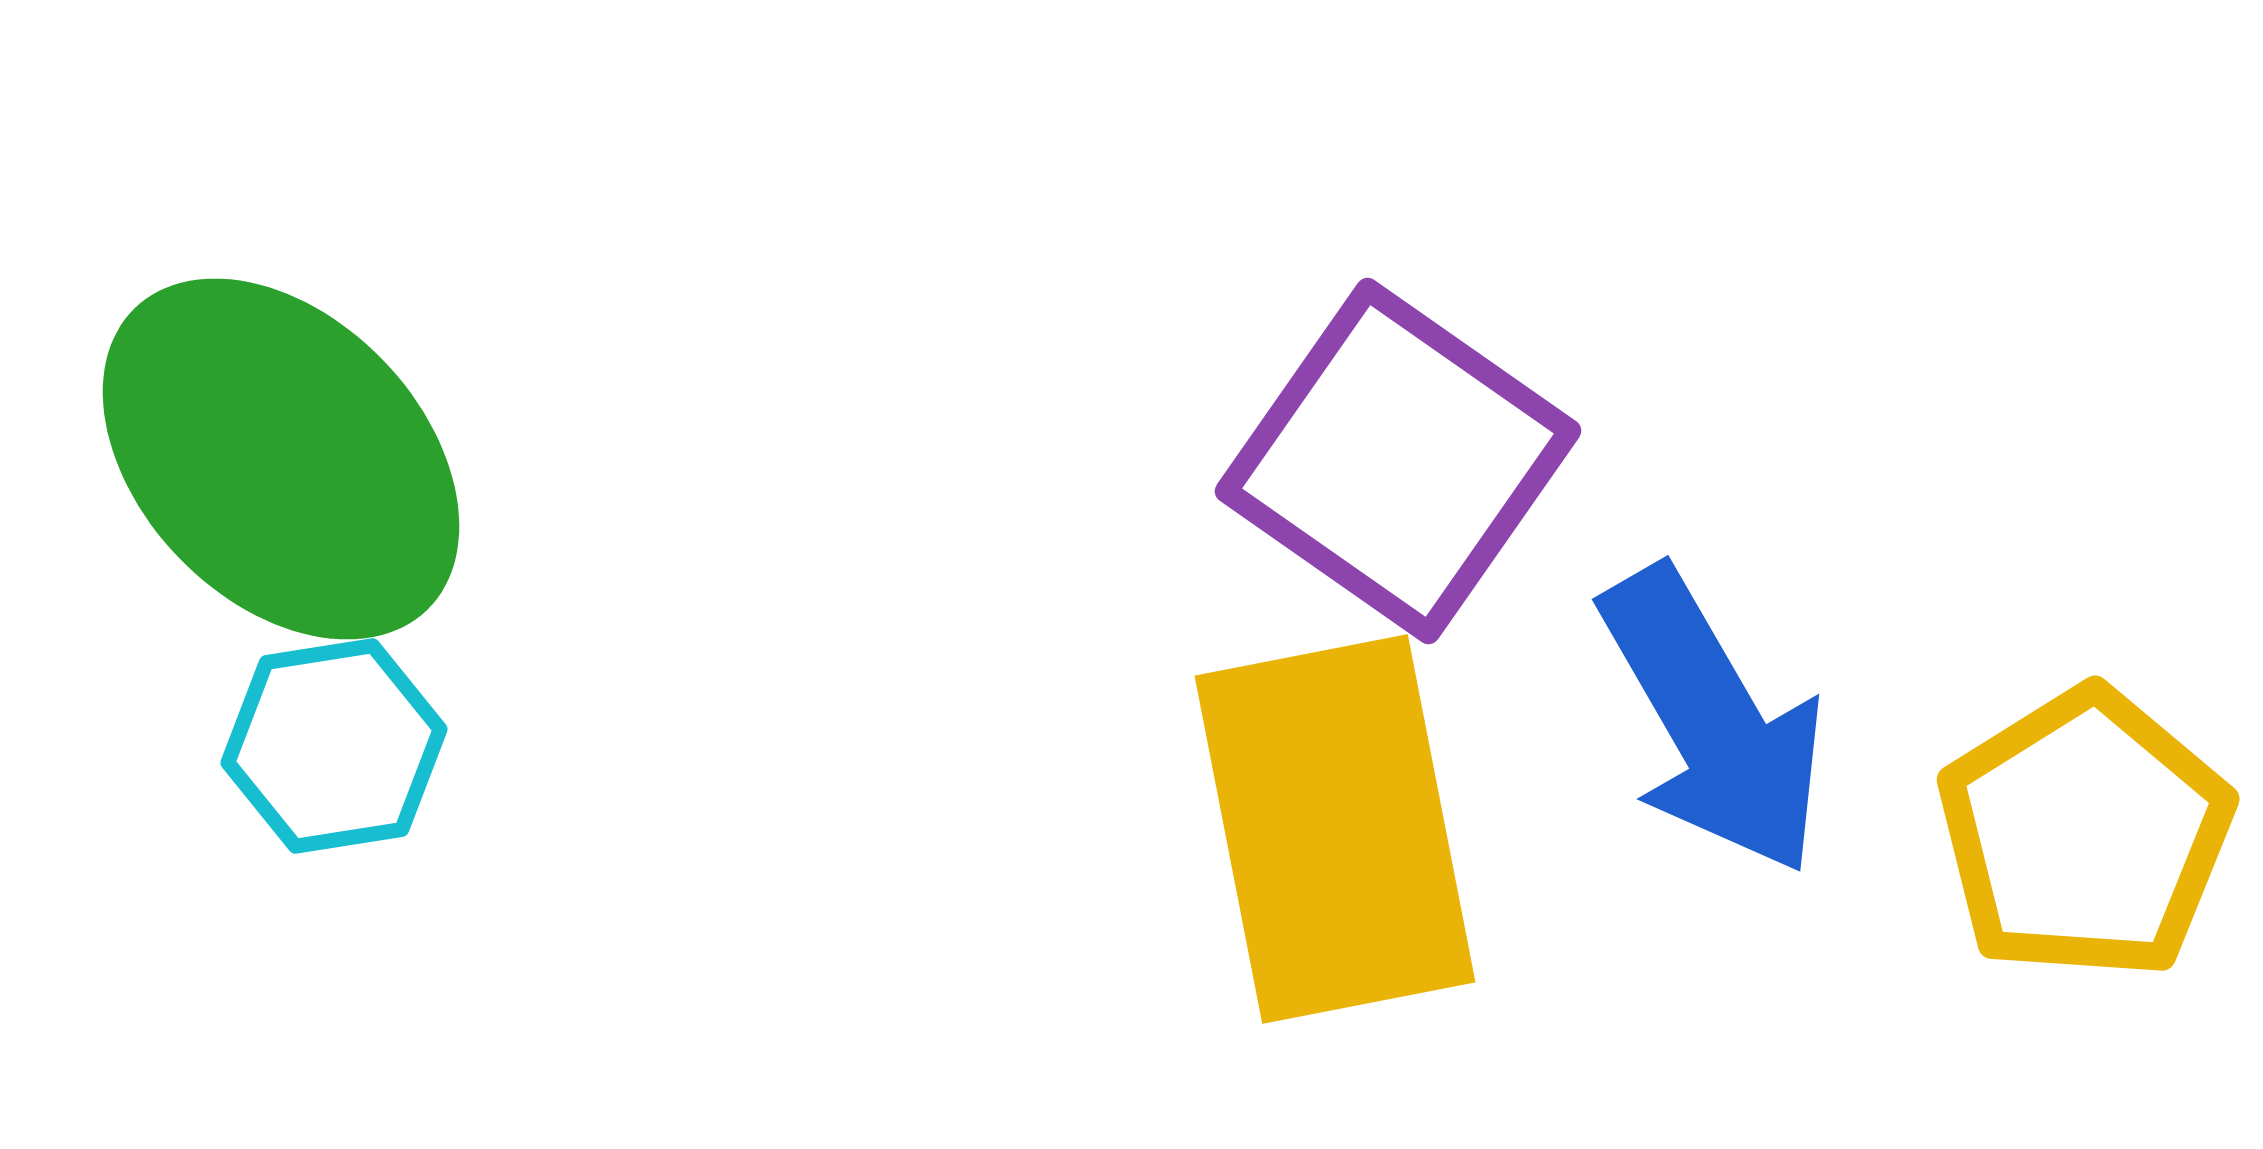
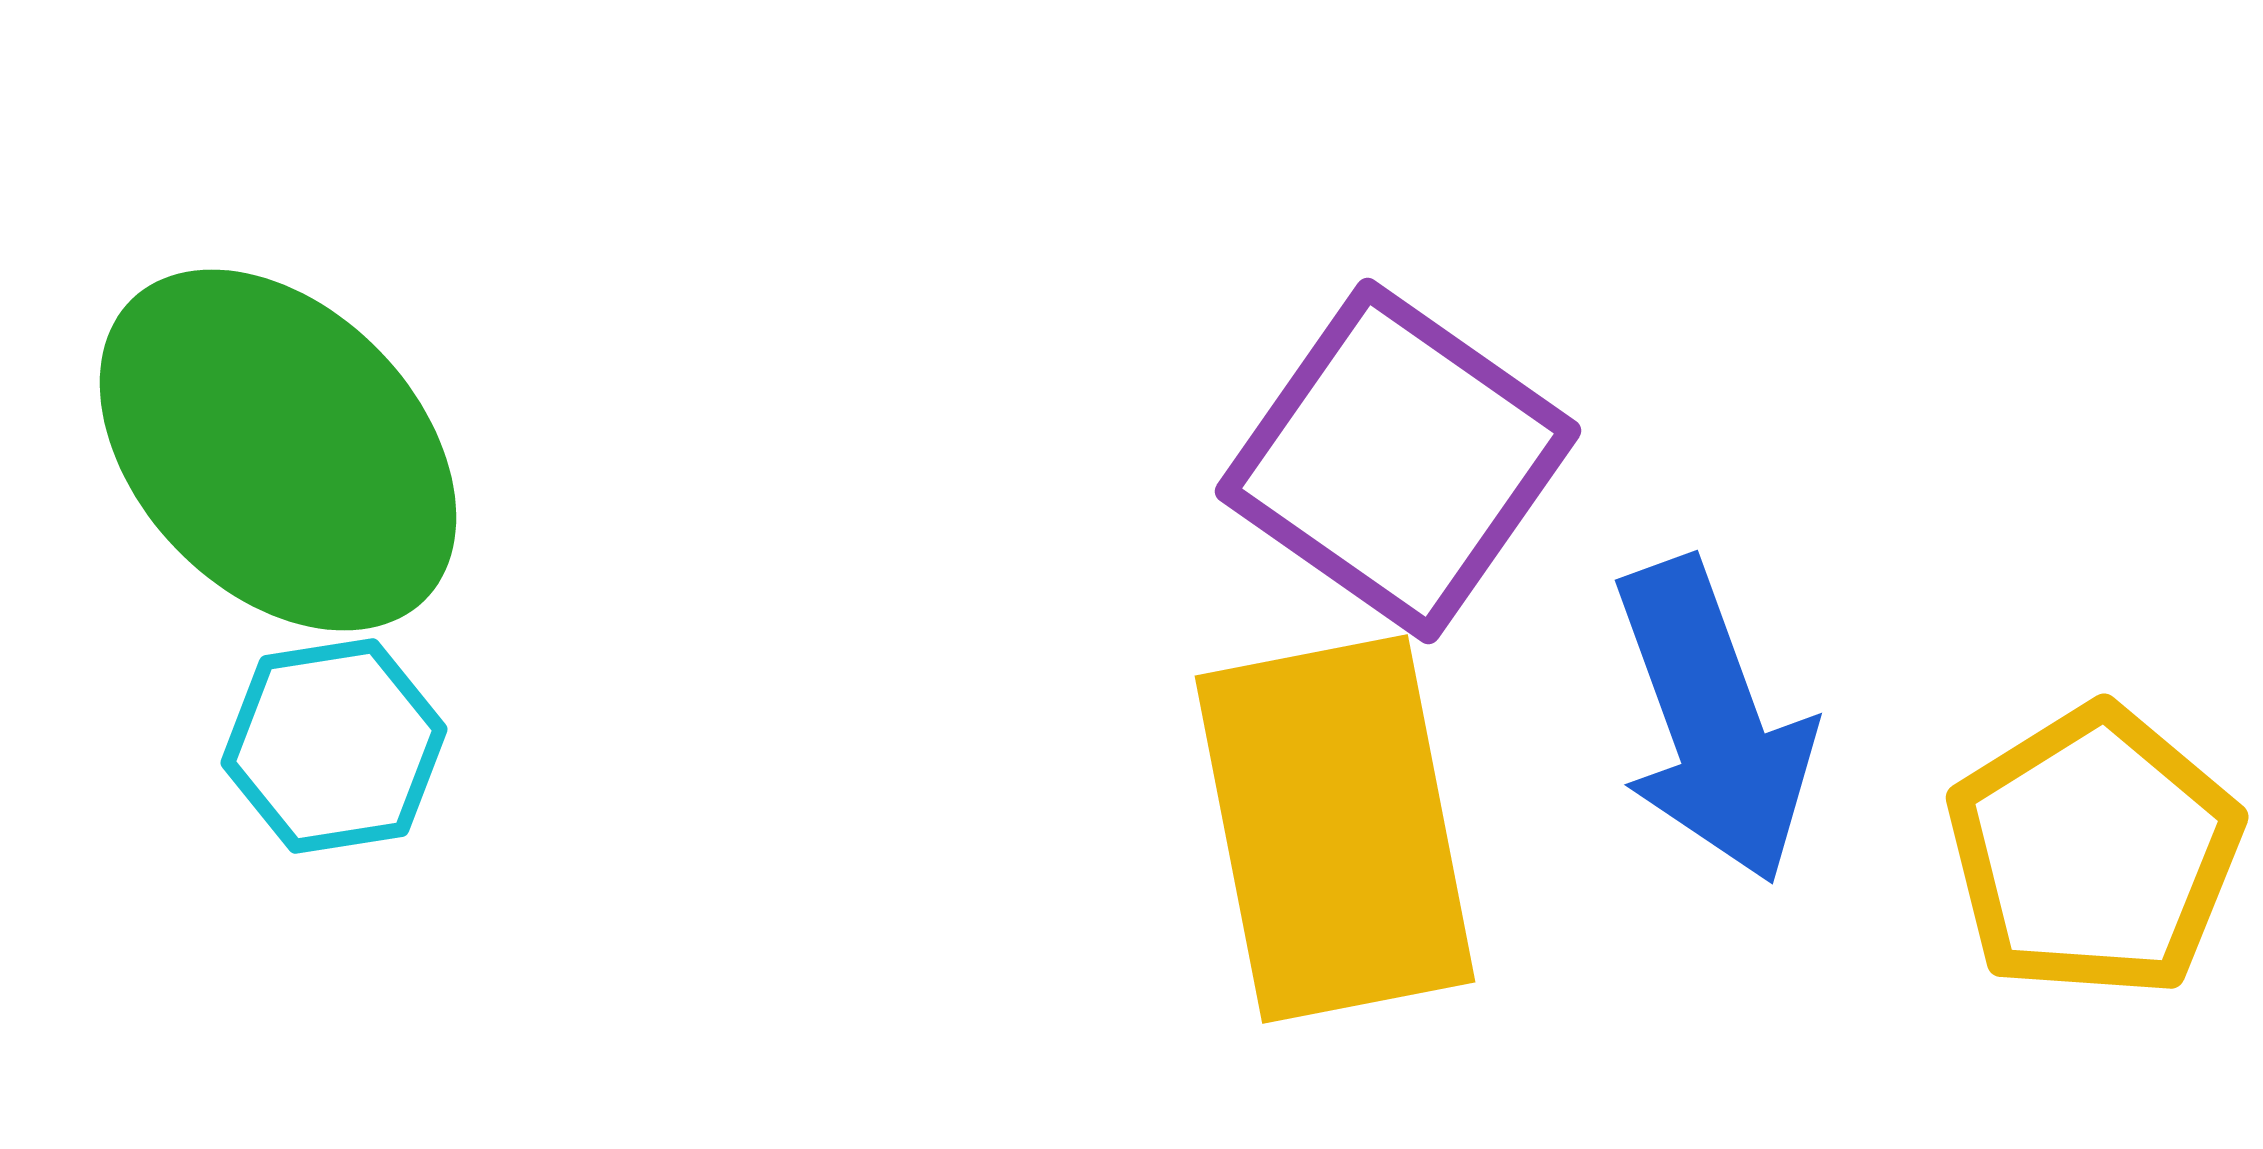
green ellipse: moved 3 px left, 9 px up
blue arrow: rotated 10 degrees clockwise
yellow pentagon: moved 9 px right, 18 px down
